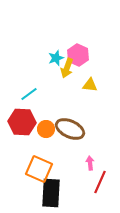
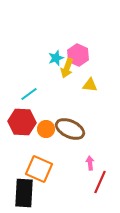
black rectangle: moved 27 px left
